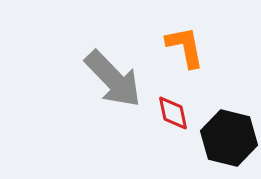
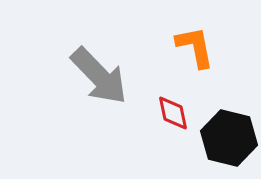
orange L-shape: moved 10 px right
gray arrow: moved 14 px left, 3 px up
